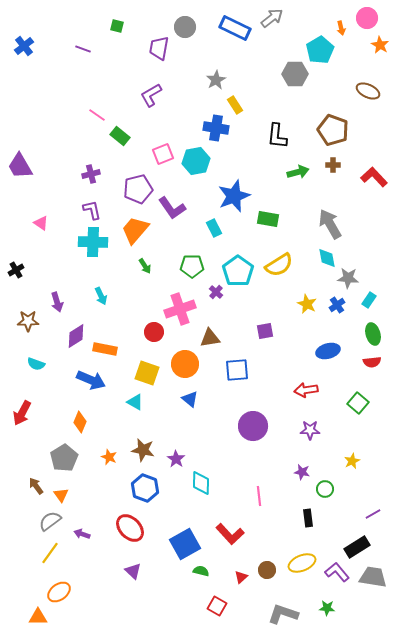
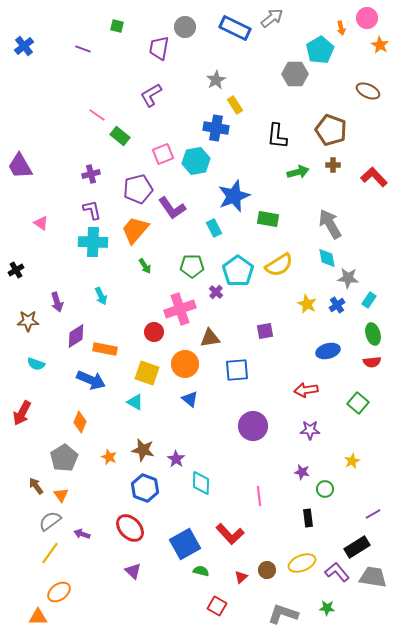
brown pentagon at (333, 130): moved 2 px left
